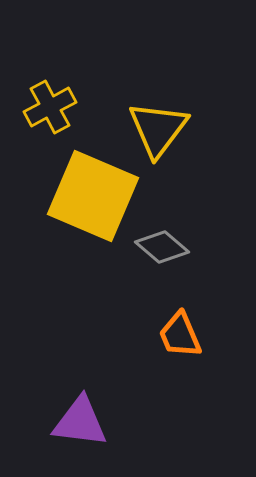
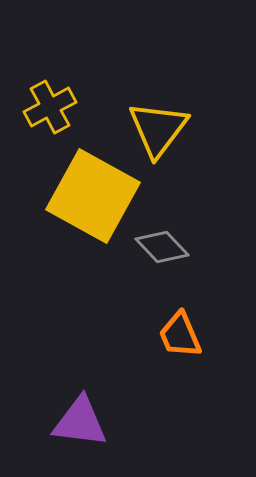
yellow square: rotated 6 degrees clockwise
gray diamond: rotated 6 degrees clockwise
